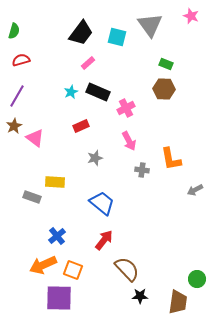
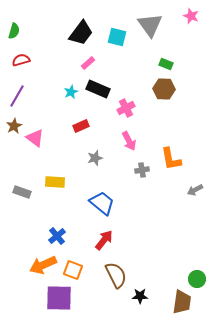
black rectangle: moved 3 px up
gray cross: rotated 16 degrees counterclockwise
gray rectangle: moved 10 px left, 5 px up
brown semicircle: moved 11 px left, 6 px down; rotated 16 degrees clockwise
brown trapezoid: moved 4 px right
